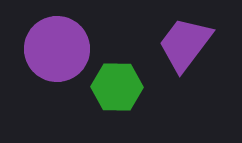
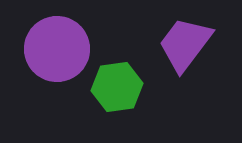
green hexagon: rotated 9 degrees counterclockwise
